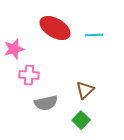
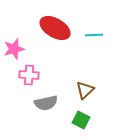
green square: rotated 18 degrees counterclockwise
